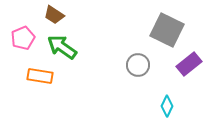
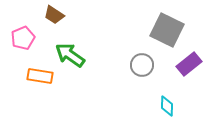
green arrow: moved 8 px right, 8 px down
gray circle: moved 4 px right
cyan diamond: rotated 25 degrees counterclockwise
